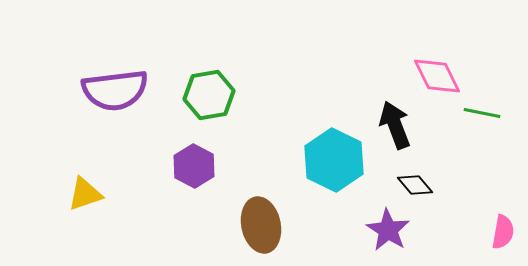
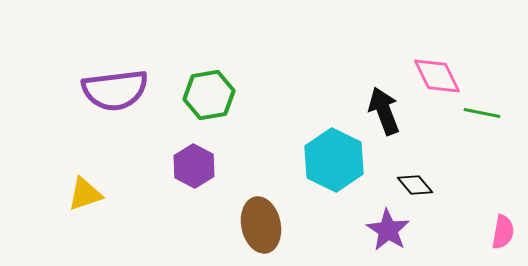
black arrow: moved 11 px left, 14 px up
